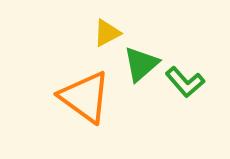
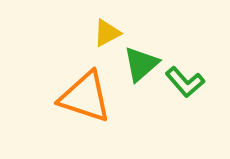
orange triangle: rotated 18 degrees counterclockwise
